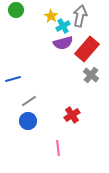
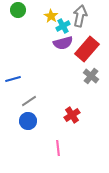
green circle: moved 2 px right
gray cross: moved 1 px down
